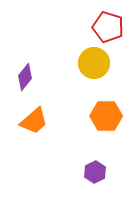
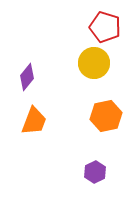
red pentagon: moved 3 px left
purple diamond: moved 2 px right
orange hexagon: rotated 12 degrees counterclockwise
orange trapezoid: rotated 28 degrees counterclockwise
